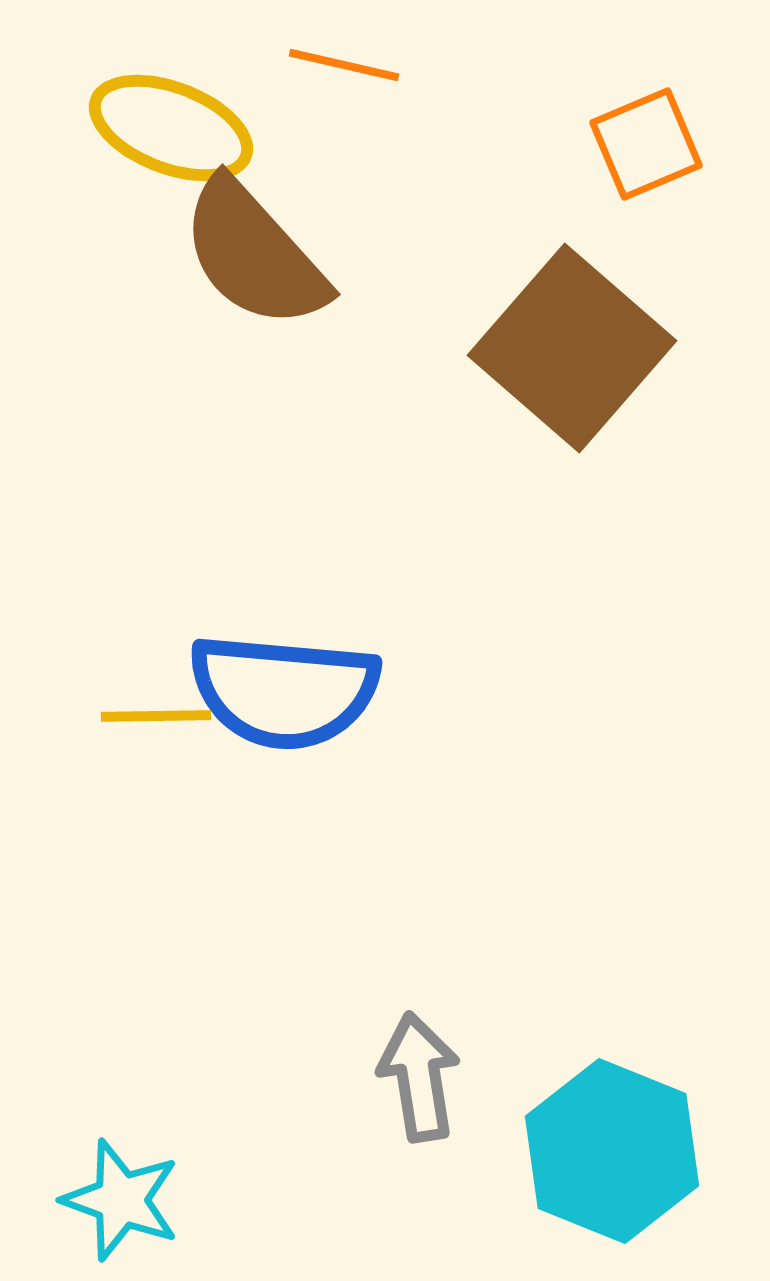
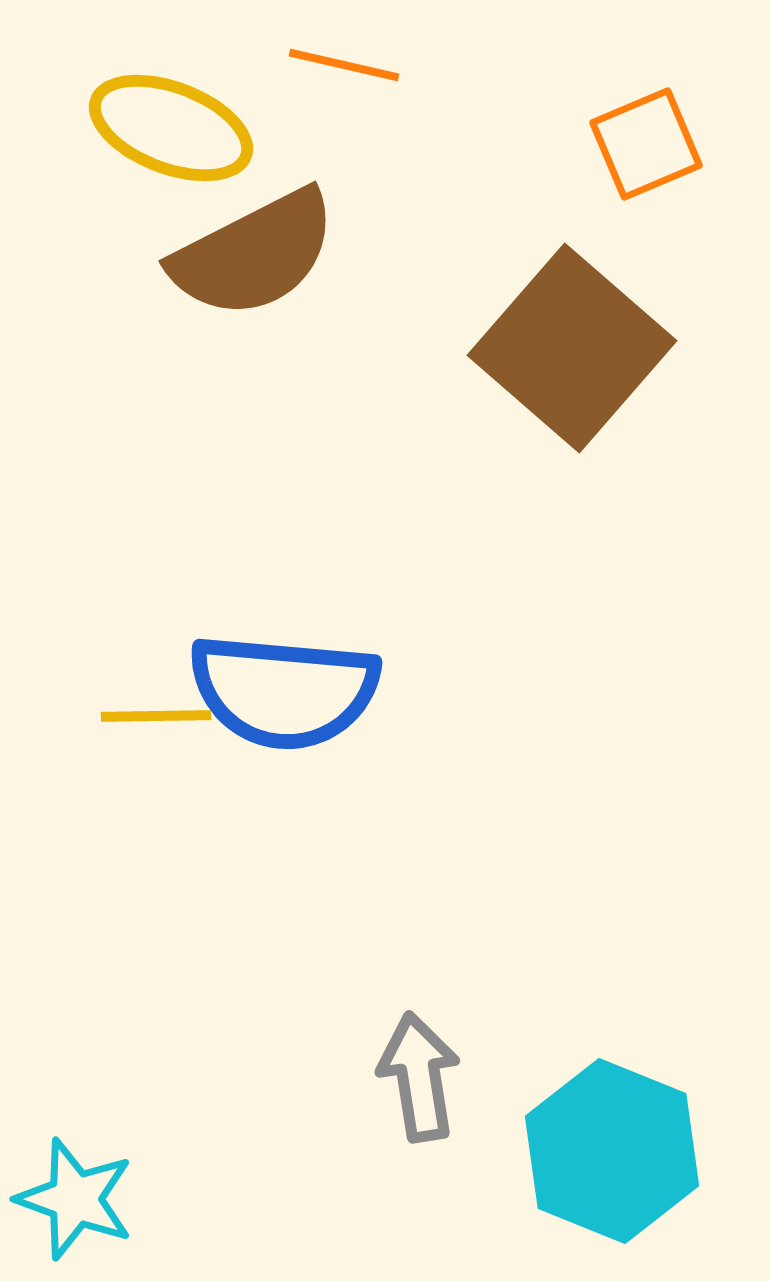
brown semicircle: rotated 75 degrees counterclockwise
cyan star: moved 46 px left, 1 px up
